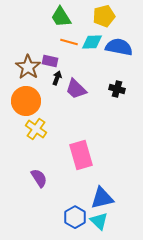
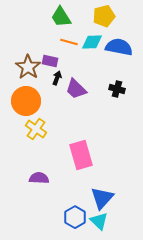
purple semicircle: rotated 54 degrees counterclockwise
blue triangle: rotated 35 degrees counterclockwise
